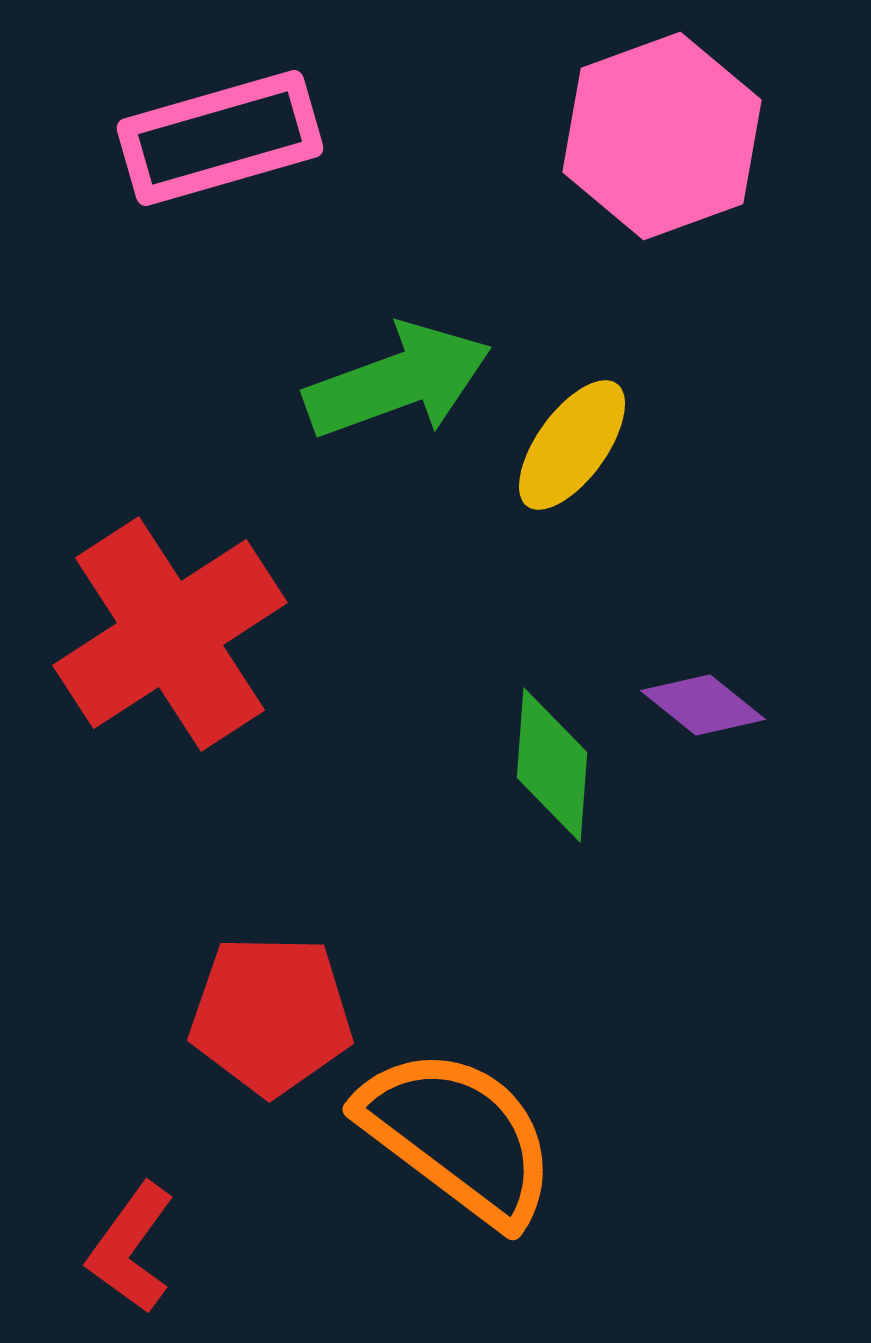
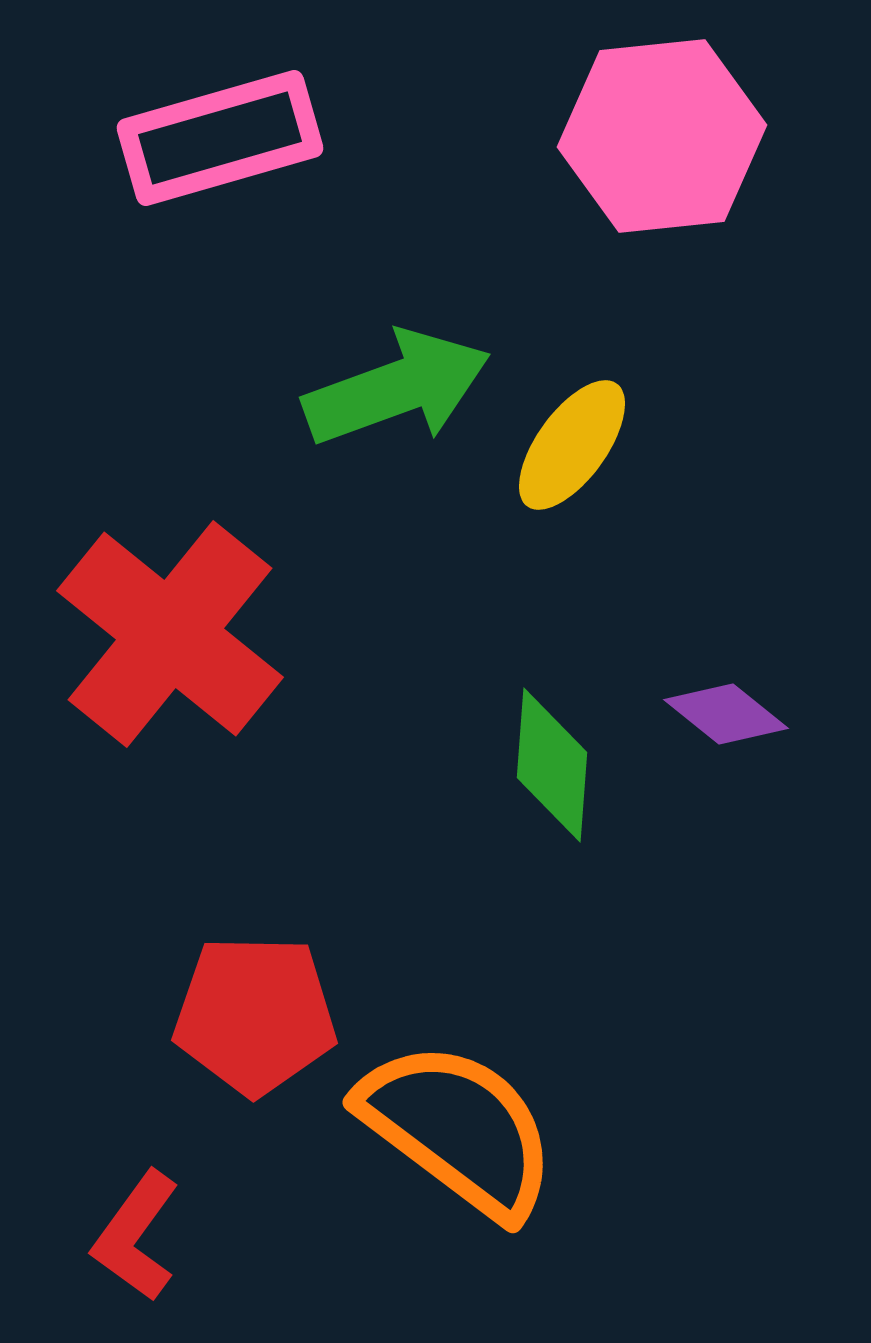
pink hexagon: rotated 14 degrees clockwise
green arrow: moved 1 px left, 7 px down
red cross: rotated 18 degrees counterclockwise
purple diamond: moved 23 px right, 9 px down
red pentagon: moved 16 px left
orange semicircle: moved 7 px up
red L-shape: moved 5 px right, 12 px up
